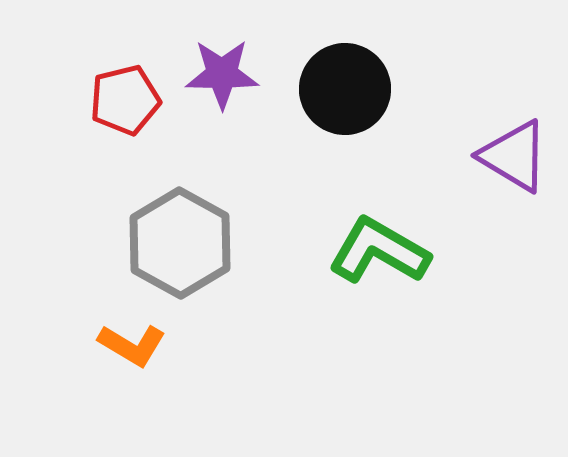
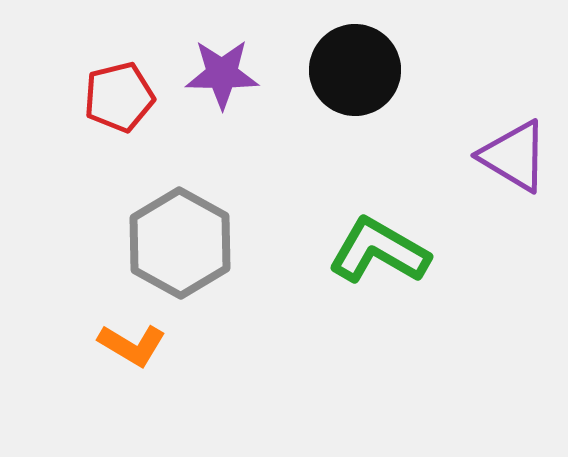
black circle: moved 10 px right, 19 px up
red pentagon: moved 6 px left, 3 px up
